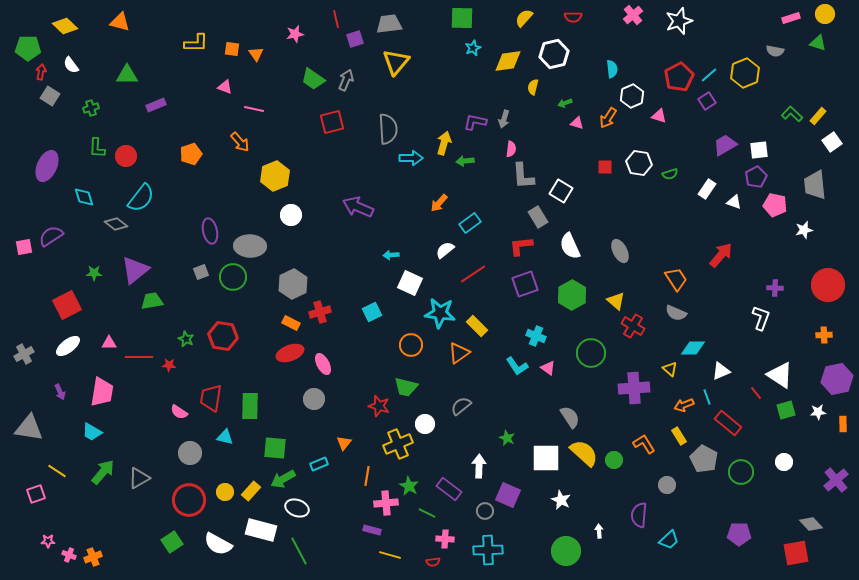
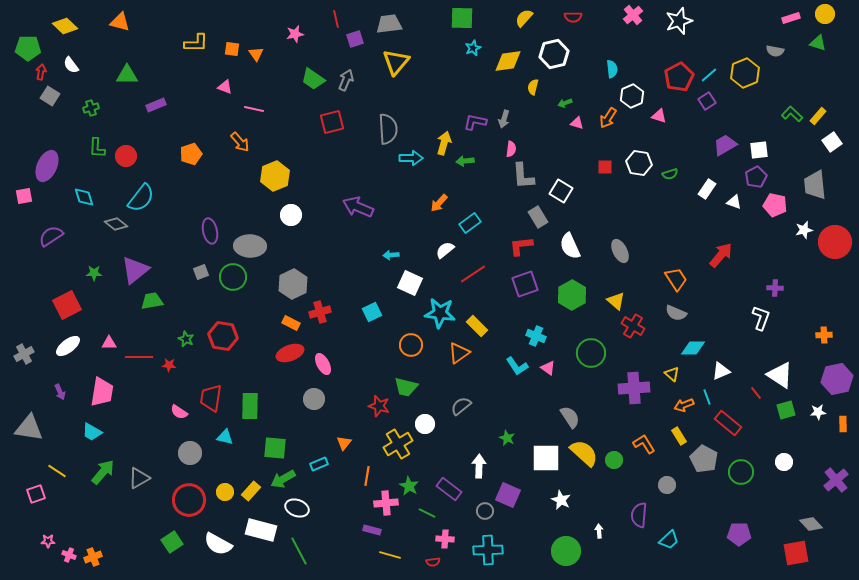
pink square at (24, 247): moved 51 px up
red circle at (828, 285): moved 7 px right, 43 px up
yellow triangle at (670, 369): moved 2 px right, 5 px down
yellow cross at (398, 444): rotated 8 degrees counterclockwise
